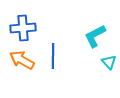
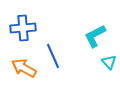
blue line: rotated 25 degrees counterclockwise
orange arrow: moved 2 px right, 8 px down
